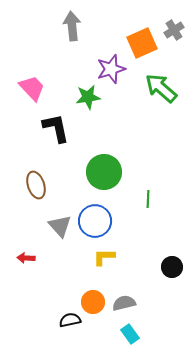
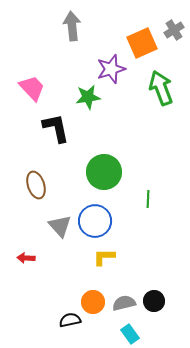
green arrow: rotated 28 degrees clockwise
black circle: moved 18 px left, 34 px down
